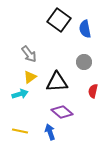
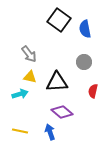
yellow triangle: rotated 48 degrees clockwise
